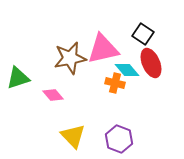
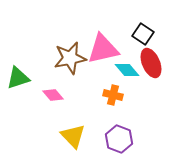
orange cross: moved 2 px left, 12 px down
